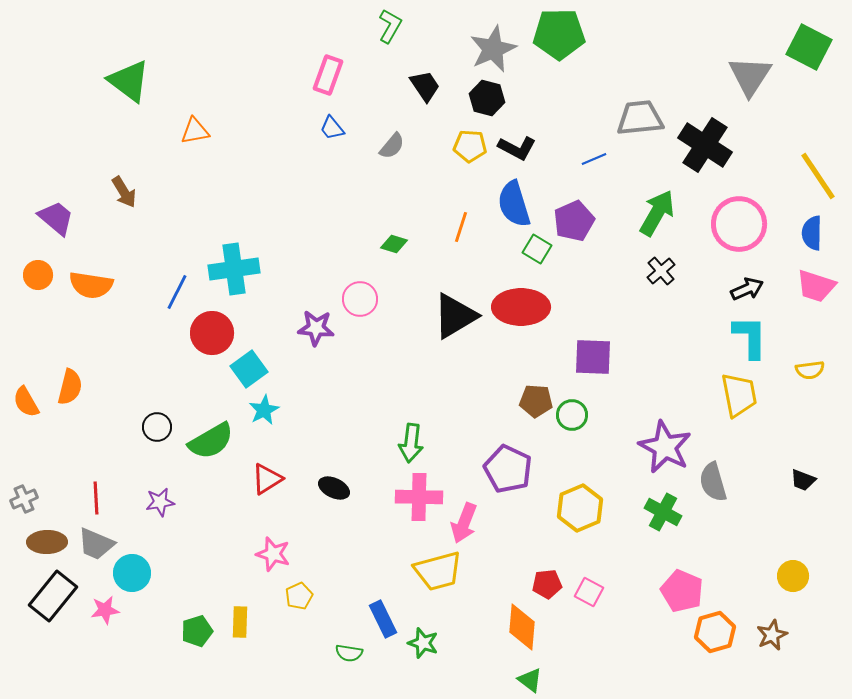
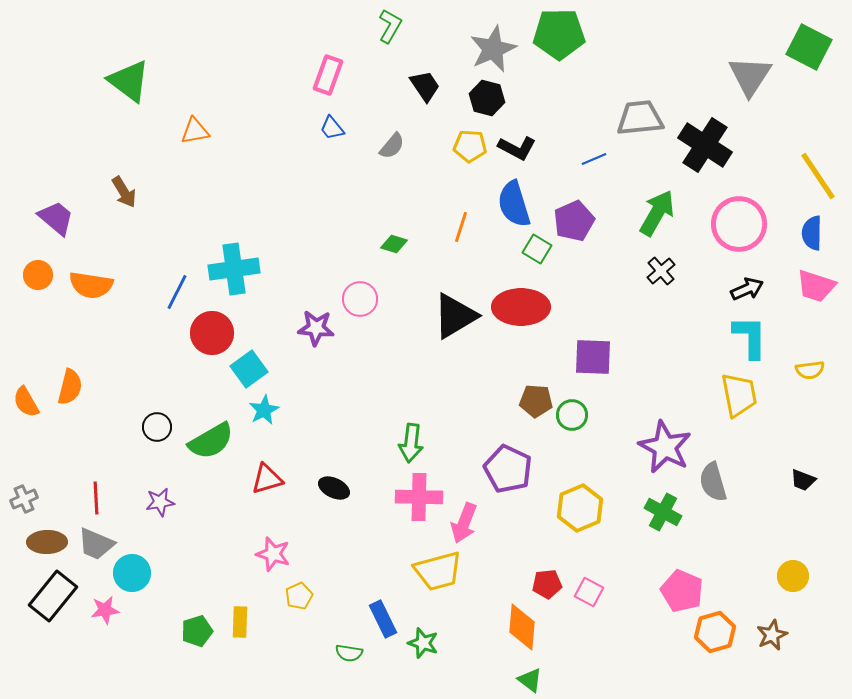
red triangle at (267, 479): rotated 16 degrees clockwise
